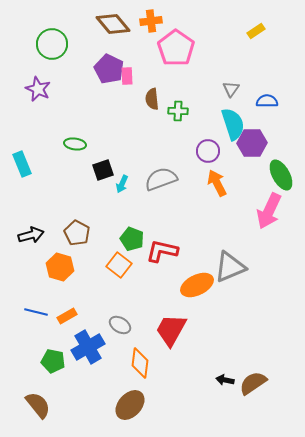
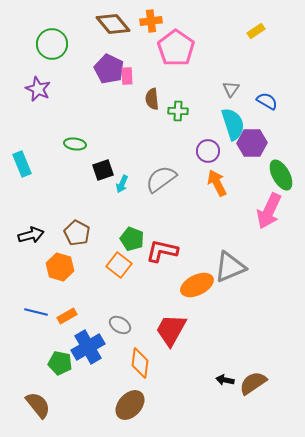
blue semicircle at (267, 101): rotated 30 degrees clockwise
gray semicircle at (161, 179): rotated 16 degrees counterclockwise
green pentagon at (53, 361): moved 7 px right, 2 px down
